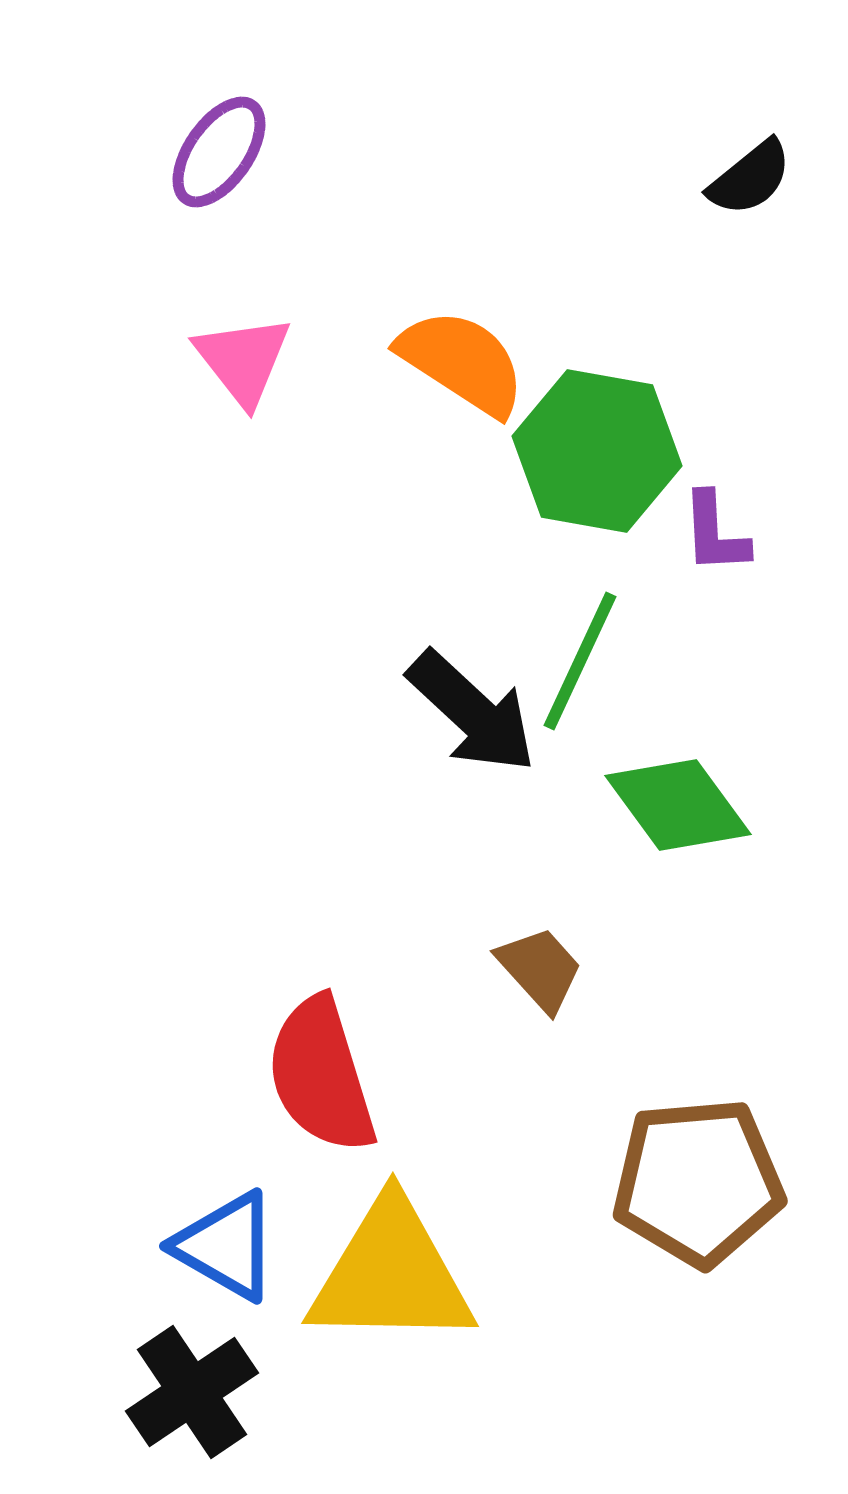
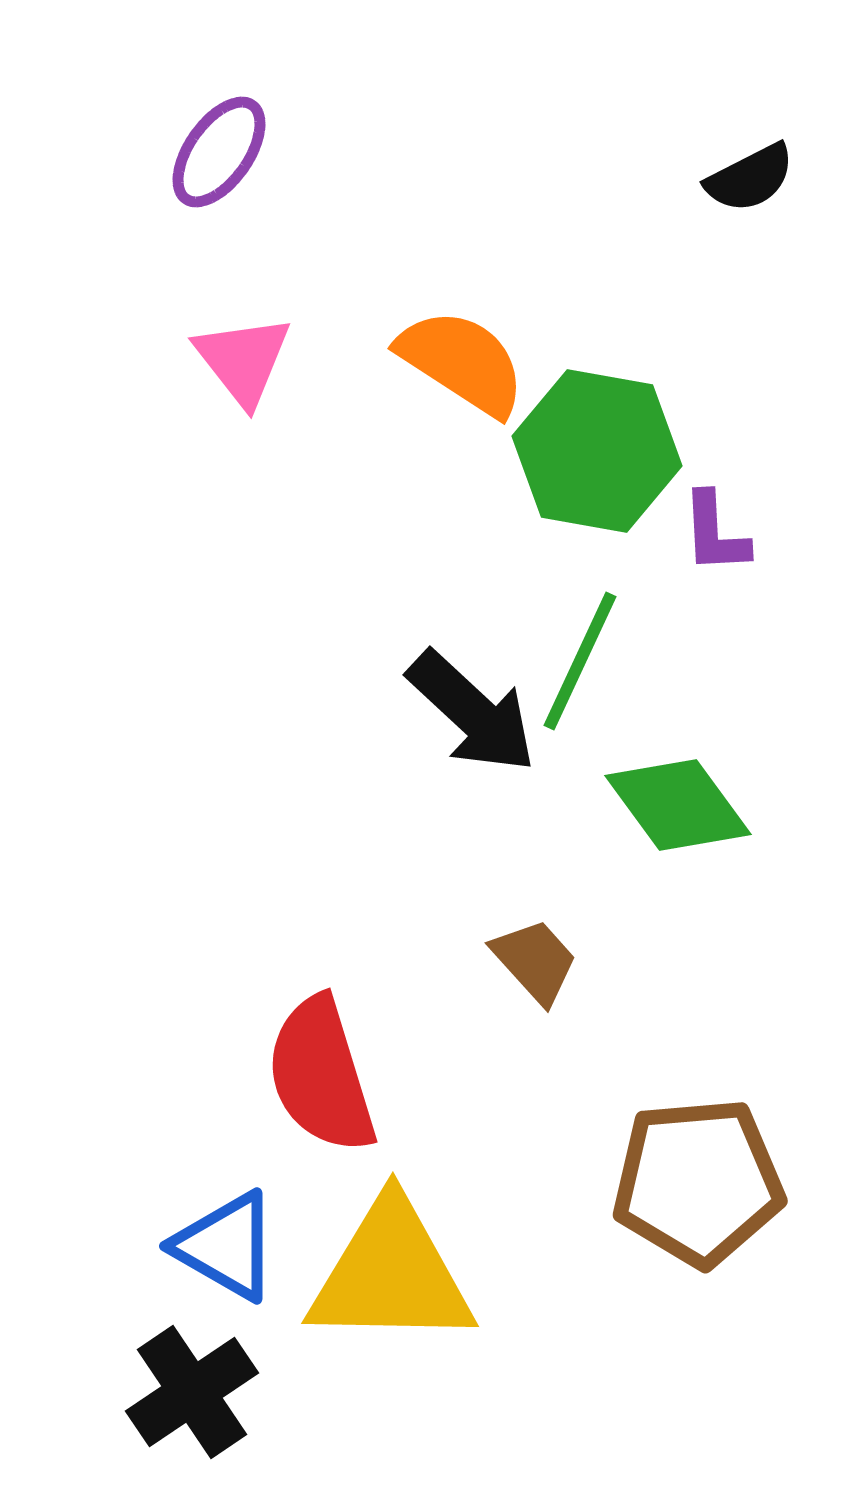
black semicircle: rotated 12 degrees clockwise
brown trapezoid: moved 5 px left, 8 px up
